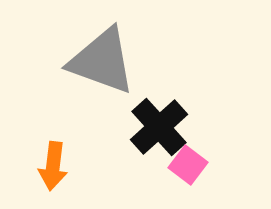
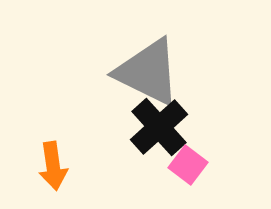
gray triangle: moved 46 px right, 11 px down; rotated 6 degrees clockwise
orange arrow: rotated 15 degrees counterclockwise
